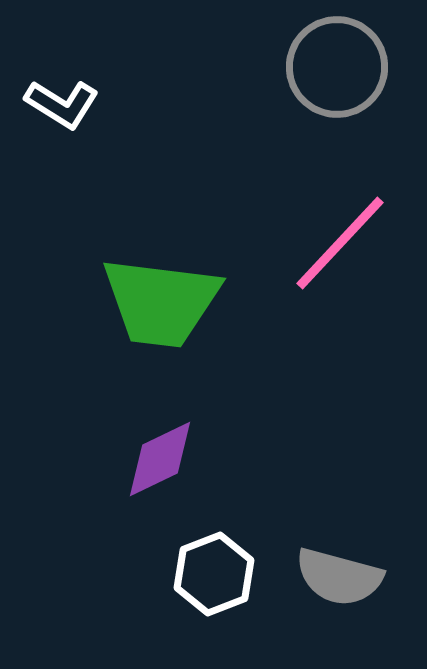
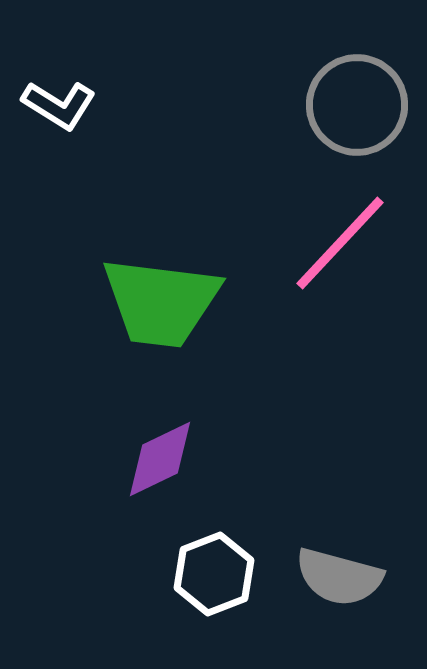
gray circle: moved 20 px right, 38 px down
white L-shape: moved 3 px left, 1 px down
